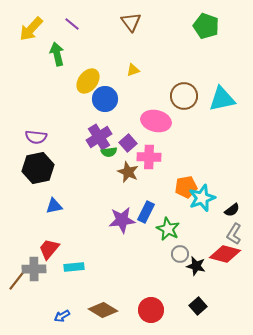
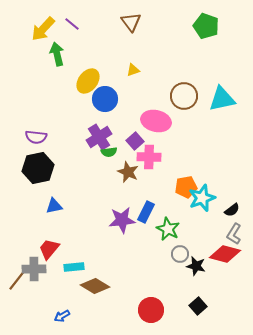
yellow arrow: moved 12 px right
purple square: moved 7 px right, 2 px up
brown diamond: moved 8 px left, 24 px up
